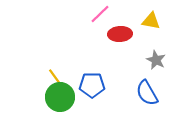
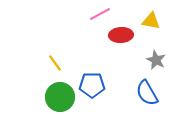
pink line: rotated 15 degrees clockwise
red ellipse: moved 1 px right, 1 px down
yellow line: moved 14 px up
